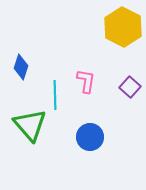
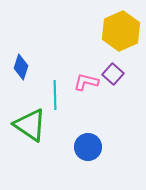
yellow hexagon: moved 2 px left, 4 px down; rotated 9 degrees clockwise
pink L-shape: moved 1 px down; rotated 85 degrees counterclockwise
purple square: moved 17 px left, 13 px up
green triangle: rotated 15 degrees counterclockwise
blue circle: moved 2 px left, 10 px down
